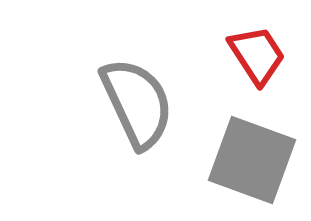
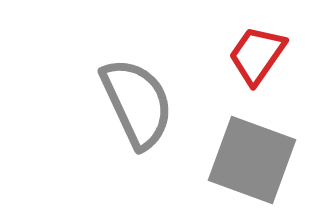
red trapezoid: rotated 112 degrees counterclockwise
